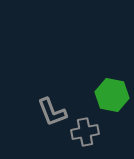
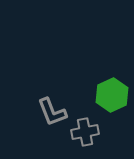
green hexagon: rotated 24 degrees clockwise
